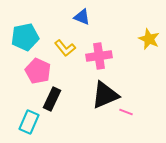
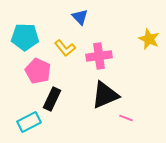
blue triangle: moved 2 px left; rotated 24 degrees clockwise
cyan pentagon: rotated 12 degrees clockwise
pink line: moved 6 px down
cyan rectangle: rotated 40 degrees clockwise
